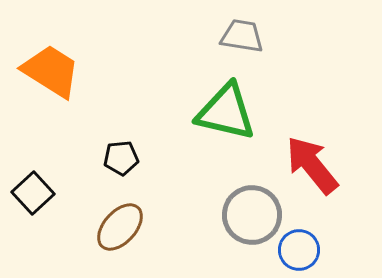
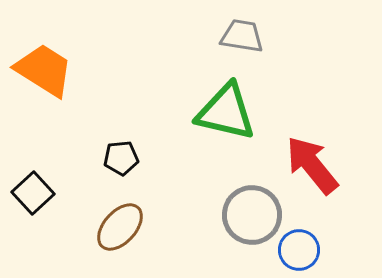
orange trapezoid: moved 7 px left, 1 px up
